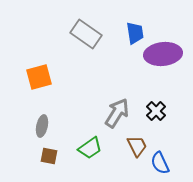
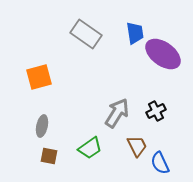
purple ellipse: rotated 42 degrees clockwise
black cross: rotated 18 degrees clockwise
